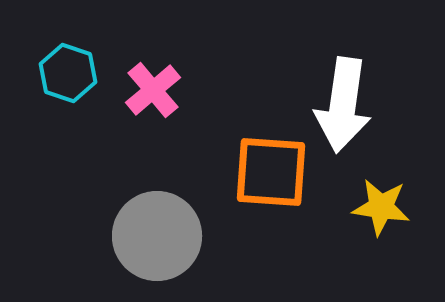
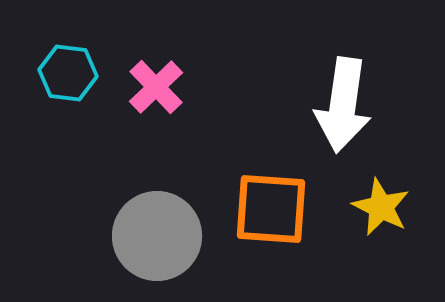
cyan hexagon: rotated 12 degrees counterclockwise
pink cross: moved 3 px right, 3 px up; rotated 4 degrees counterclockwise
orange square: moved 37 px down
yellow star: rotated 18 degrees clockwise
